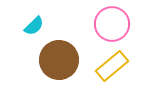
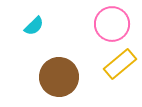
brown circle: moved 17 px down
yellow rectangle: moved 8 px right, 2 px up
